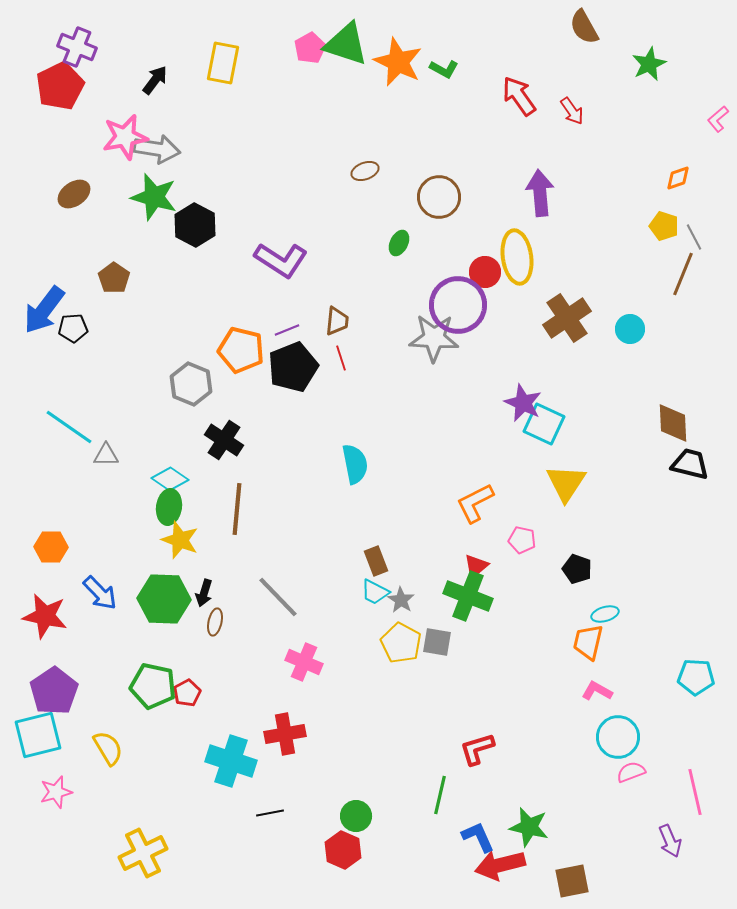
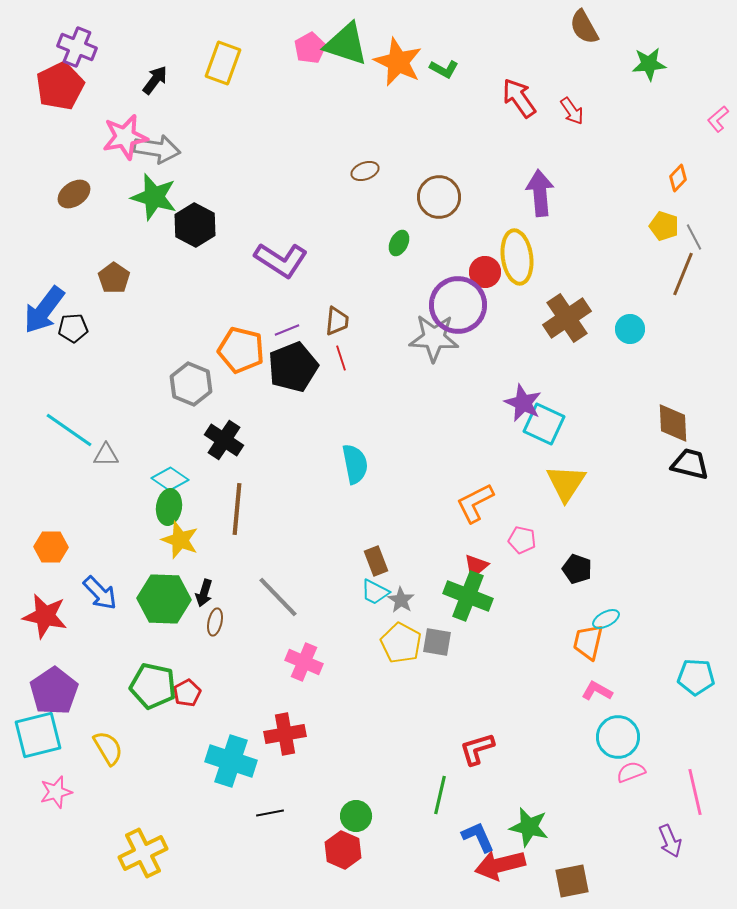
yellow rectangle at (223, 63): rotated 9 degrees clockwise
green star at (649, 64): rotated 20 degrees clockwise
red arrow at (519, 96): moved 2 px down
orange diamond at (678, 178): rotated 28 degrees counterclockwise
cyan line at (69, 427): moved 3 px down
cyan ellipse at (605, 614): moved 1 px right, 5 px down; rotated 12 degrees counterclockwise
